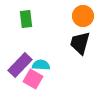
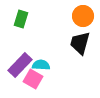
green rectangle: moved 5 px left; rotated 24 degrees clockwise
